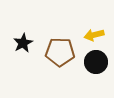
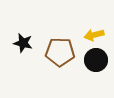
black star: rotated 30 degrees counterclockwise
black circle: moved 2 px up
